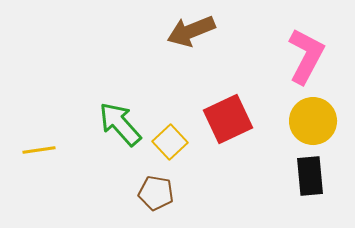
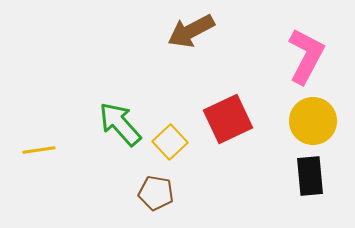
brown arrow: rotated 6 degrees counterclockwise
